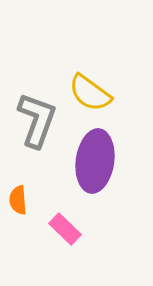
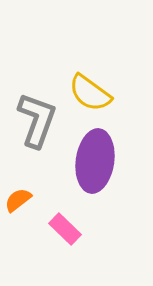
orange semicircle: rotated 56 degrees clockwise
